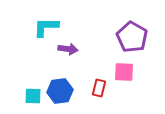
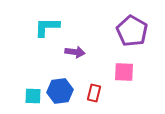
cyan L-shape: moved 1 px right
purple pentagon: moved 6 px up
purple arrow: moved 7 px right, 3 px down
red rectangle: moved 5 px left, 5 px down
